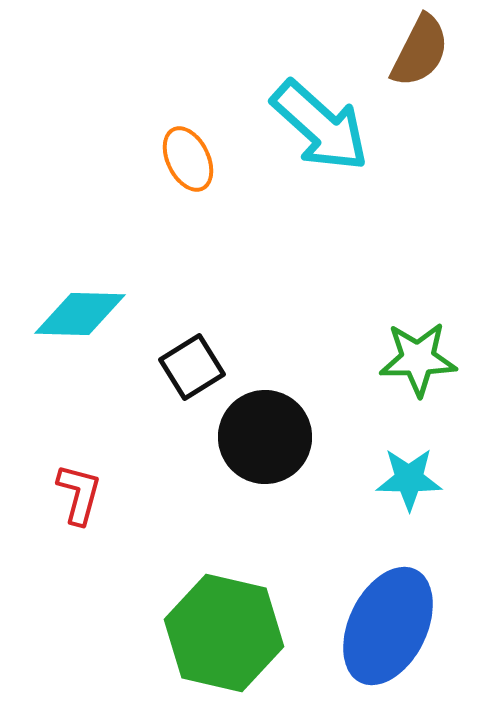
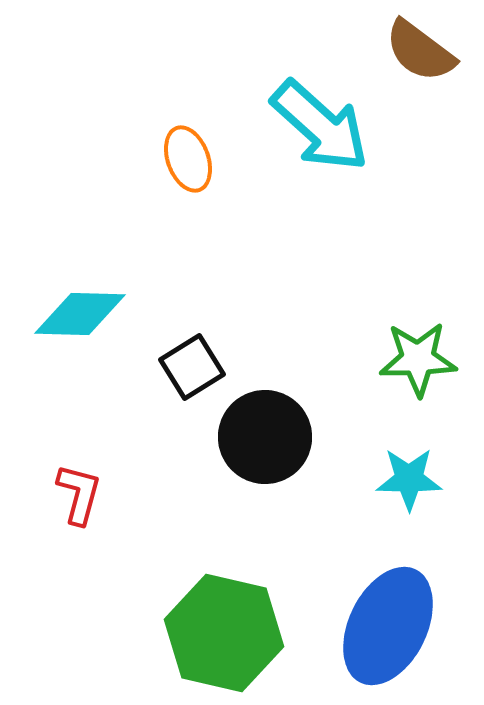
brown semicircle: rotated 100 degrees clockwise
orange ellipse: rotated 6 degrees clockwise
